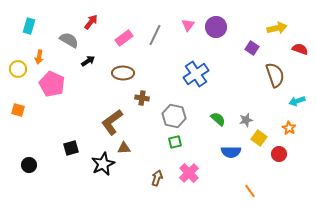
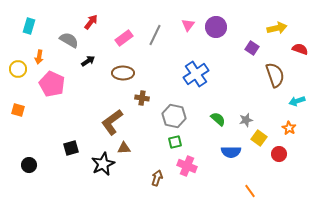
pink cross: moved 2 px left, 7 px up; rotated 24 degrees counterclockwise
